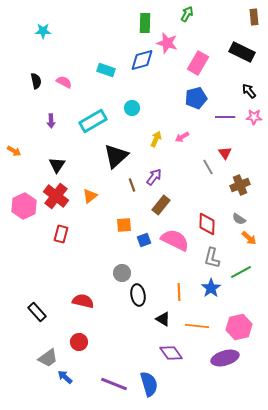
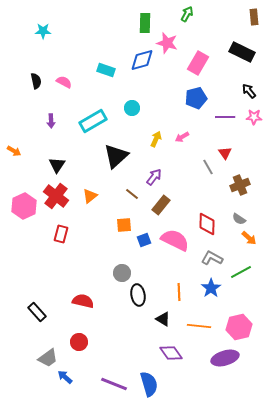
brown line at (132, 185): moved 9 px down; rotated 32 degrees counterclockwise
gray L-shape at (212, 258): rotated 105 degrees clockwise
orange line at (197, 326): moved 2 px right
